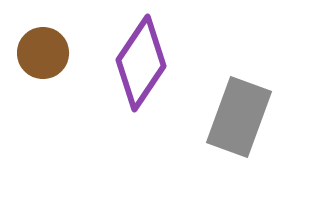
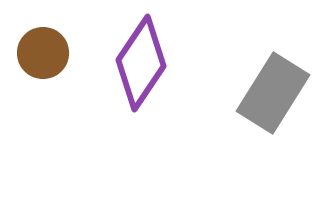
gray rectangle: moved 34 px right, 24 px up; rotated 12 degrees clockwise
